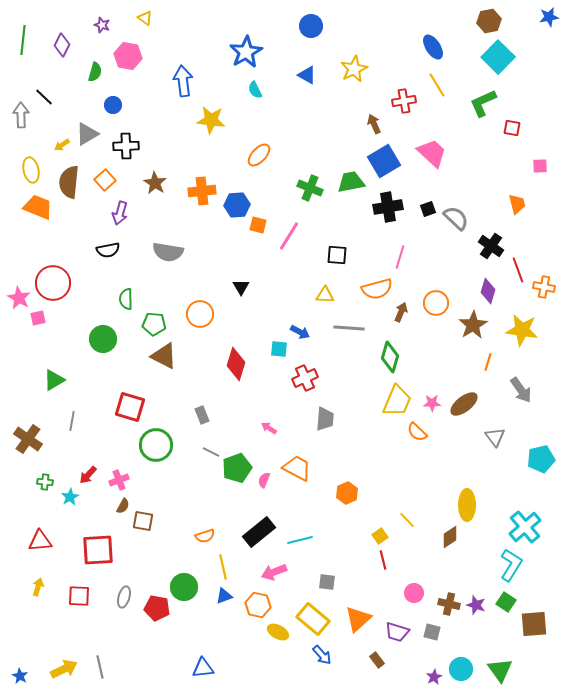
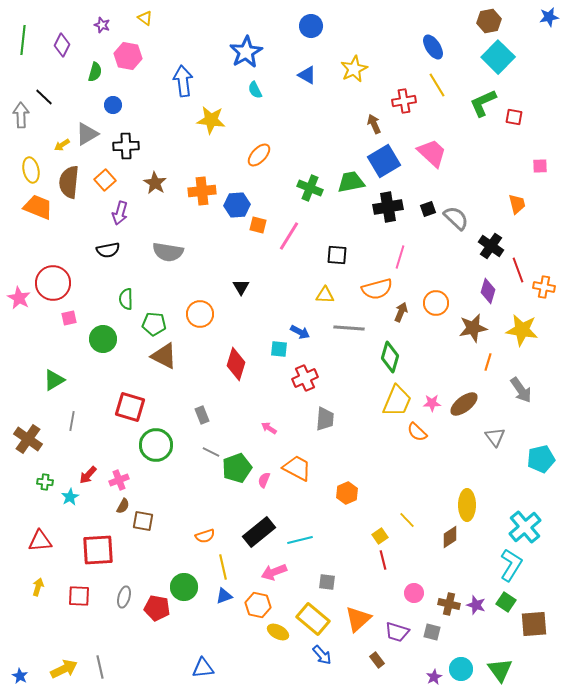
red square at (512, 128): moved 2 px right, 11 px up
pink square at (38, 318): moved 31 px right
brown star at (473, 325): moved 3 px down; rotated 20 degrees clockwise
